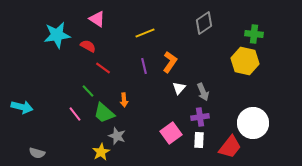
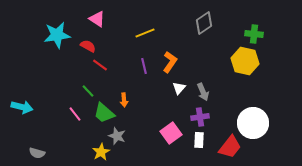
red line: moved 3 px left, 3 px up
